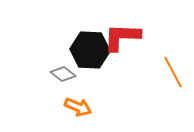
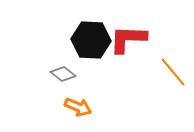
red L-shape: moved 6 px right, 2 px down
black hexagon: moved 1 px right, 10 px up
orange line: rotated 12 degrees counterclockwise
